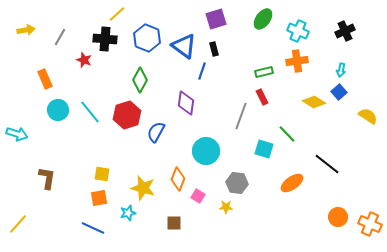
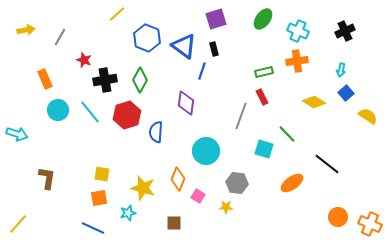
black cross at (105, 39): moved 41 px down; rotated 15 degrees counterclockwise
blue square at (339, 92): moved 7 px right, 1 px down
blue semicircle at (156, 132): rotated 25 degrees counterclockwise
